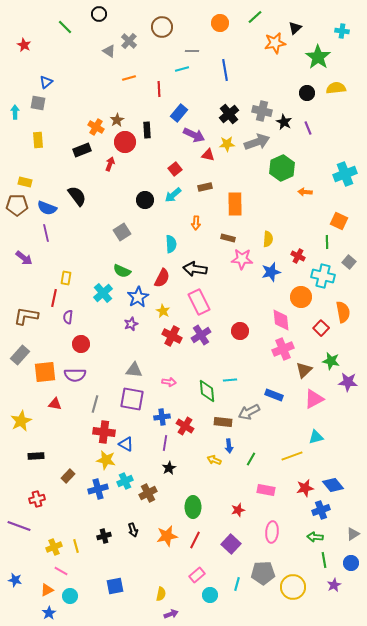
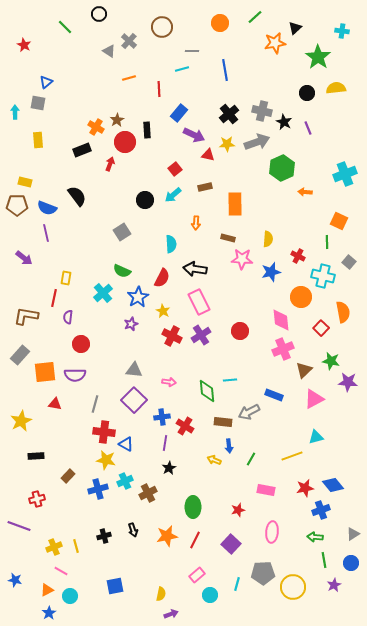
purple square at (132, 399): moved 2 px right, 1 px down; rotated 35 degrees clockwise
